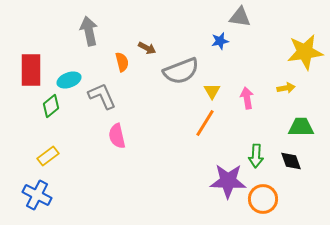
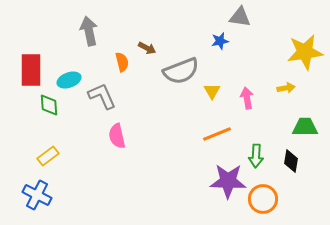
green diamond: moved 2 px left, 1 px up; rotated 55 degrees counterclockwise
orange line: moved 12 px right, 11 px down; rotated 36 degrees clockwise
green trapezoid: moved 4 px right
black diamond: rotated 30 degrees clockwise
